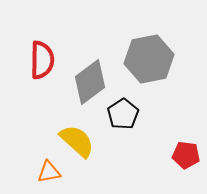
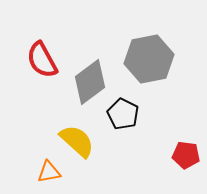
red semicircle: rotated 150 degrees clockwise
black pentagon: rotated 12 degrees counterclockwise
